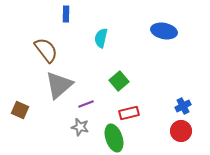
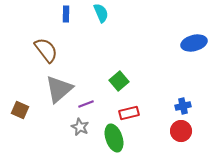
blue ellipse: moved 30 px right, 12 px down; rotated 25 degrees counterclockwise
cyan semicircle: moved 25 px up; rotated 144 degrees clockwise
gray triangle: moved 4 px down
blue cross: rotated 14 degrees clockwise
gray star: rotated 12 degrees clockwise
